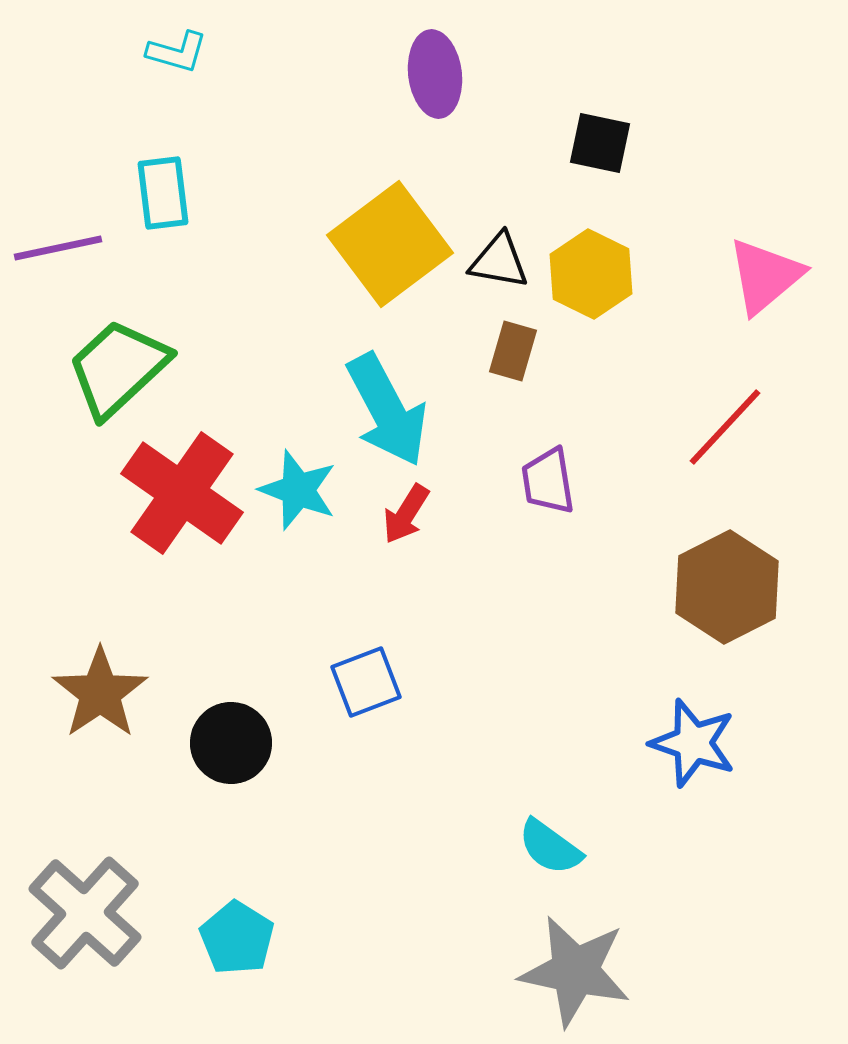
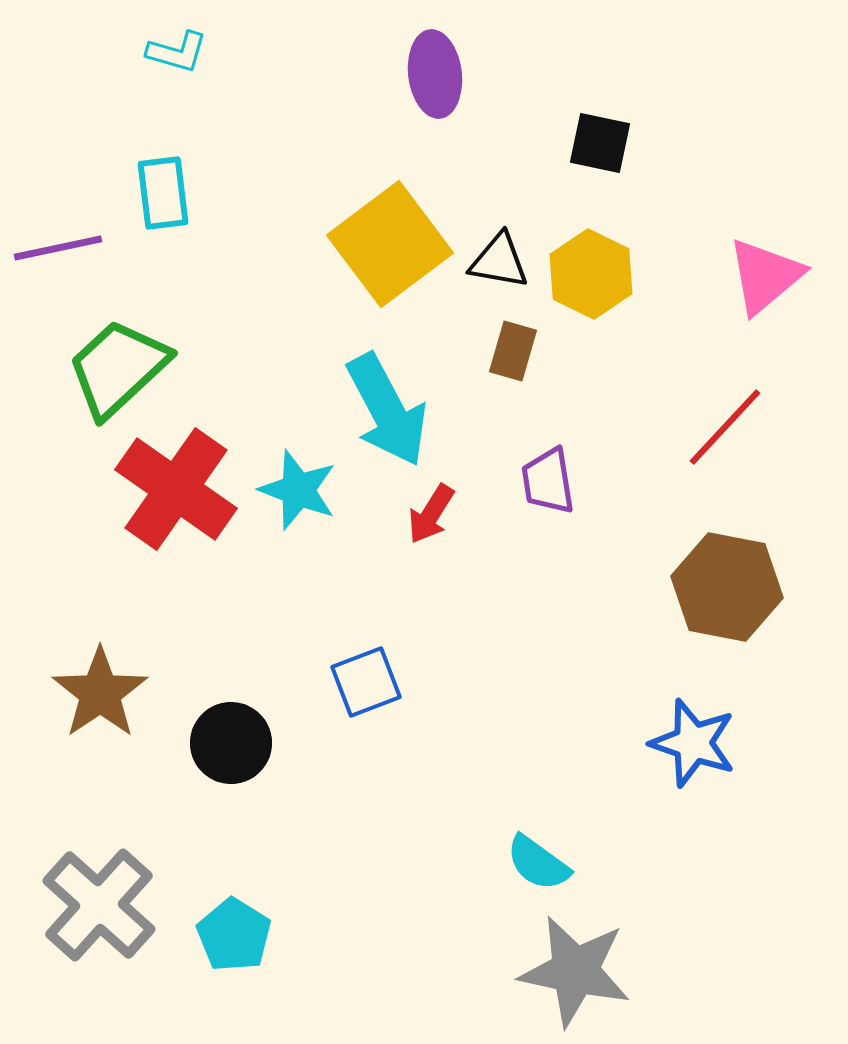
red cross: moved 6 px left, 4 px up
red arrow: moved 25 px right
brown hexagon: rotated 22 degrees counterclockwise
cyan semicircle: moved 12 px left, 16 px down
gray cross: moved 14 px right, 8 px up
cyan pentagon: moved 3 px left, 3 px up
